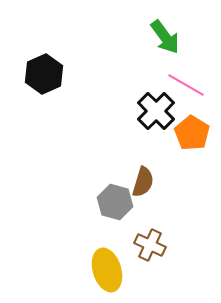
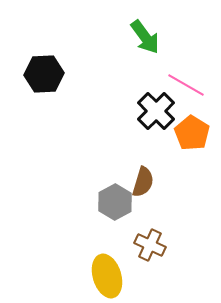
green arrow: moved 20 px left
black hexagon: rotated 21 degrees clockwise
gray hexagon: rotated 16 degrees clockwise
yellow ellipse: moved 6 px down
